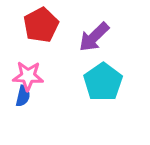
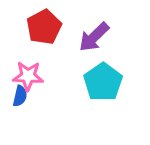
red pentagon: moved 3 px right, 2 px down
blue semicircle: moved 3 px left
